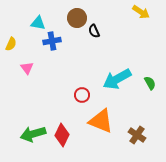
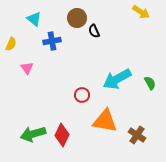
cyan triangle: moved 4 px left, 4 px up; rotated 28 degrees clockwise
orange triangle: moved 4 px right; rotated 12 degrees counterclockwise
